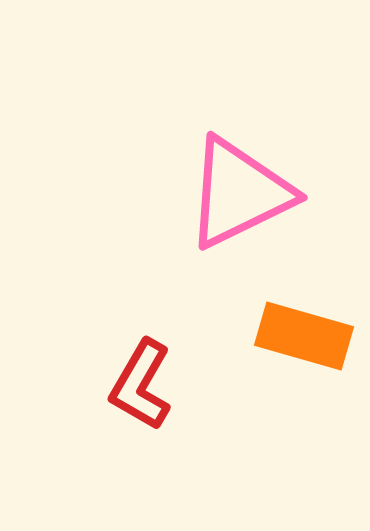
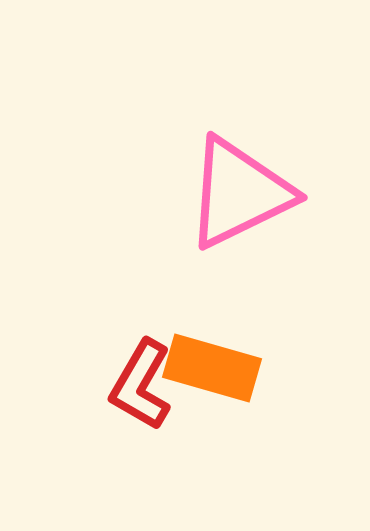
orange rectangle: moved 92 px left, 32 px down
